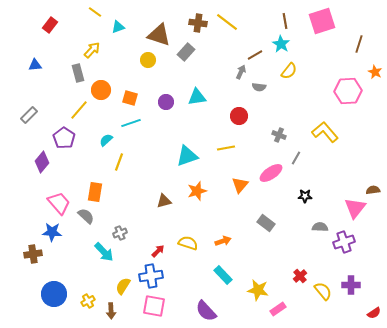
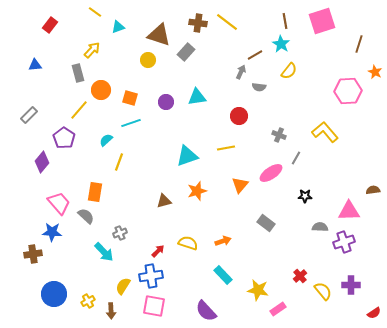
pink triangle at (355, 208): moved 6 px left, 3 px down; rotated 50 degrees clockwise
